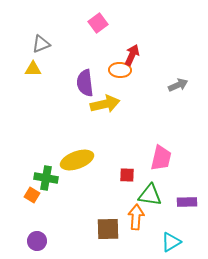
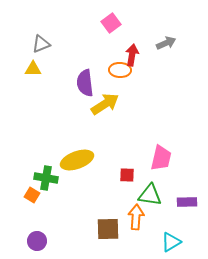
pink square: moved 13 px right
red arrow: rotated 15 degrees counterclockwise
gray arrow: moved 12 px left, 42 px up
yellow arrow: rotated 20 degrees counterclockwise
